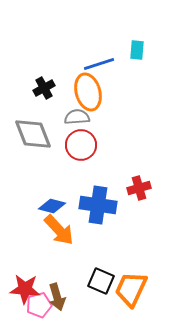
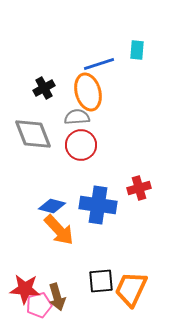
black square: rotated 28 degrees counterclockwise
